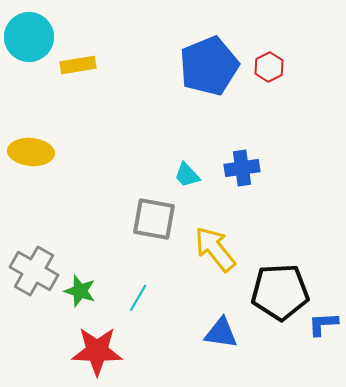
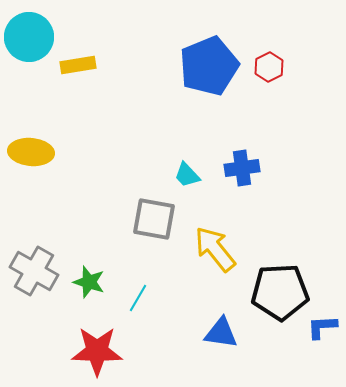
green star: moved 9 px right, 9 px up
blue L-shape: moved 1 px left, 3 px down
